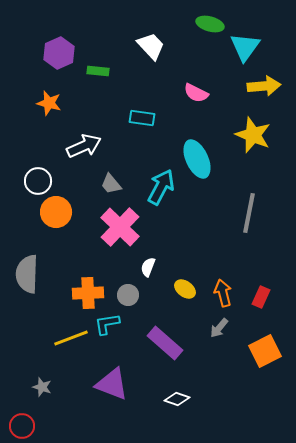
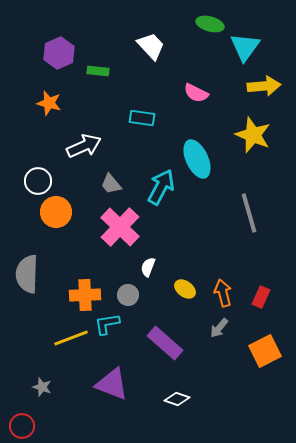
gray line: rotated 27 degrees counterclockwise
orange cross: moved 3 px left, 2 px down
